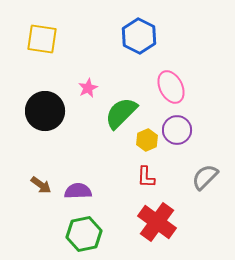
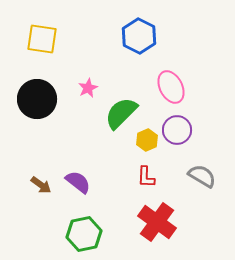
black circle: moved 8 px left, 12 px up
gray semicircle: moved 3 px left, 1 px up; rotated 76 degrees clockwise
purple semicircle: moved 9 px up; rotated 40 degrees clockwise
